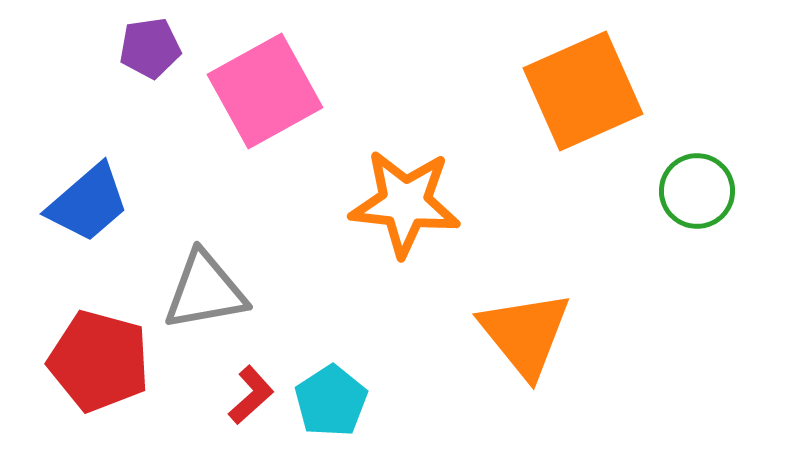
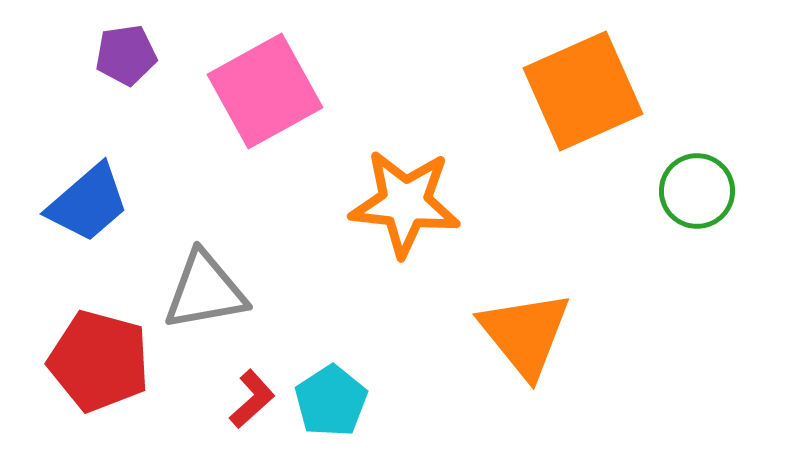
purple pentagon: moved 24 px left, 7 px down
red L-shape: moved 1 px right, 4 px down
